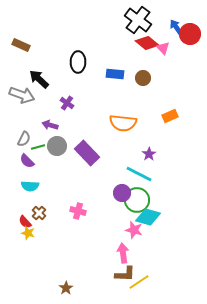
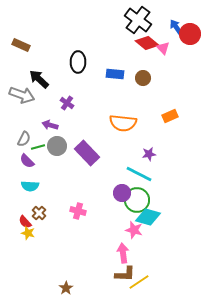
purple star: rotated 24 degrees clockwise
